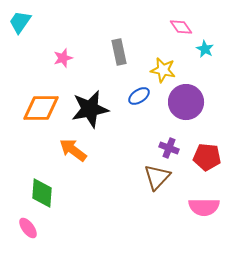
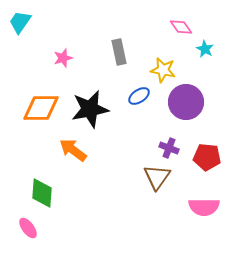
brown triangle: rotated 8 degrees counterclockwise
